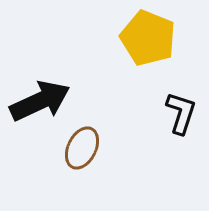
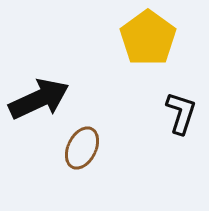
yellow pentagon: rotated 14 degrees clockwise
black arrow: moved 1 px left, 2 px up
